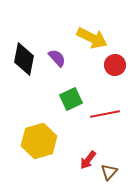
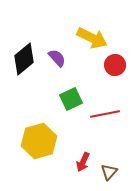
black diamond: rotated 40 degrees clockwise
red arrow: moved 5 px left, 2 px down; rotated 12 degrees counterclockwise
